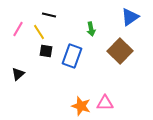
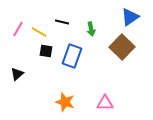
black line: moved 13 px right, 7 px down
yellow line: rotated 28 degrees counterclockwise
brown square: moved 2 px right, 4 px up
black triangle: moved 1 px left
orange star: moved 16 px left, 4 px up
